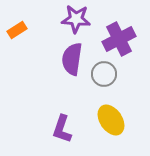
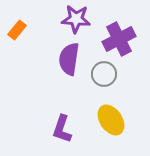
orange rectangle: rotated 18 degrees counterclockwise
purple semicircle: moved 3 px left
